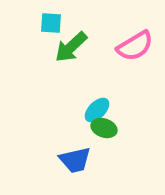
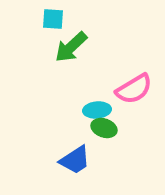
cyan square: moved 2 px right, 4 px up
pink semicircle: moved 1 px left, 43 px down
cyan ellipse: rotated 40 degrees clockwise
blue trapezoid: rotated 20 degrees counterclockwise
